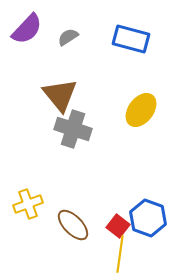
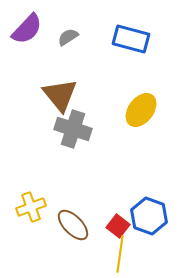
yellow cross: moved 3 px right, 3 px down
blue hexagon: moved 1 px right, 2 px up
